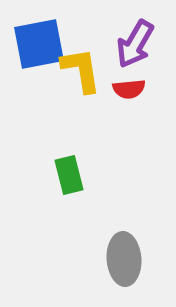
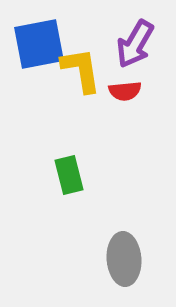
red semicircle: moved 4 px left, 2 px down
